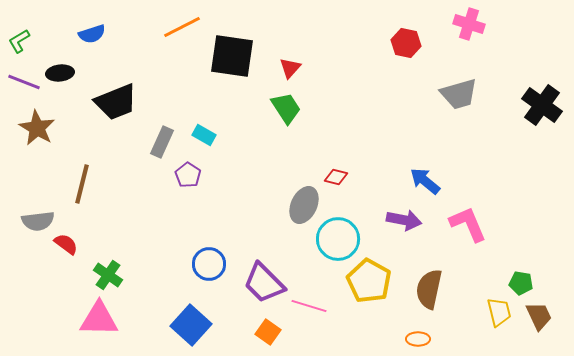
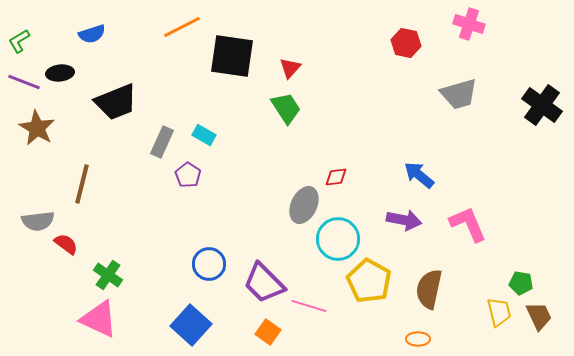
red diamond: rotated 20 degrees counterclockwise
blue arrow: moved 6 px left, 6 px up
pink triangle: rotated 24 degrees clockwise
